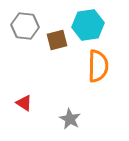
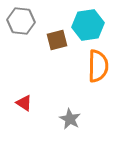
gray hexagon: moved 4 px left, 5 px up
